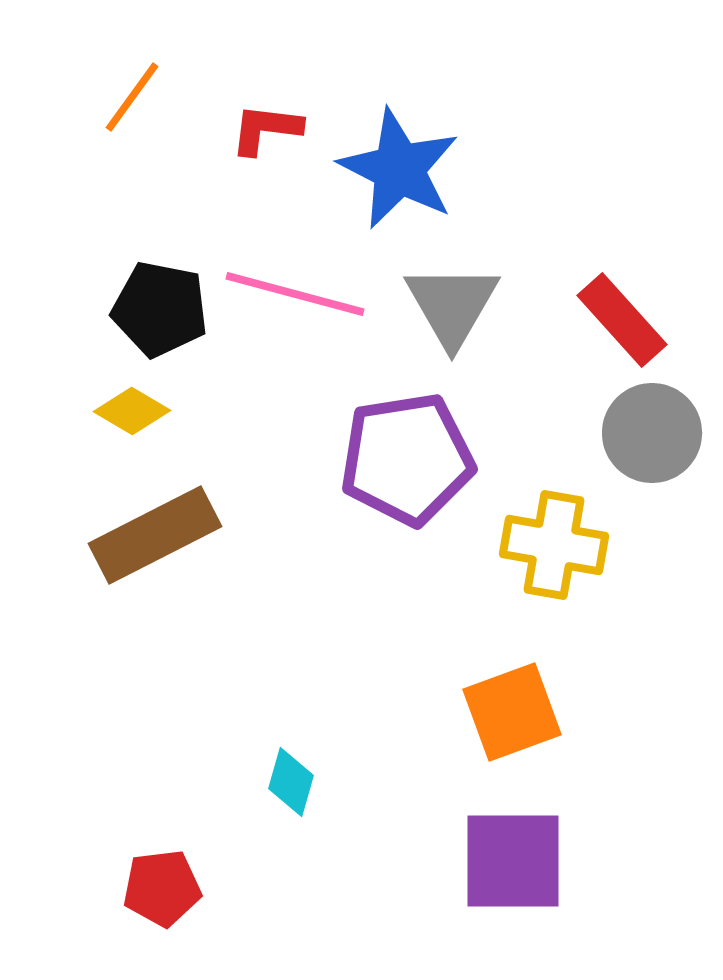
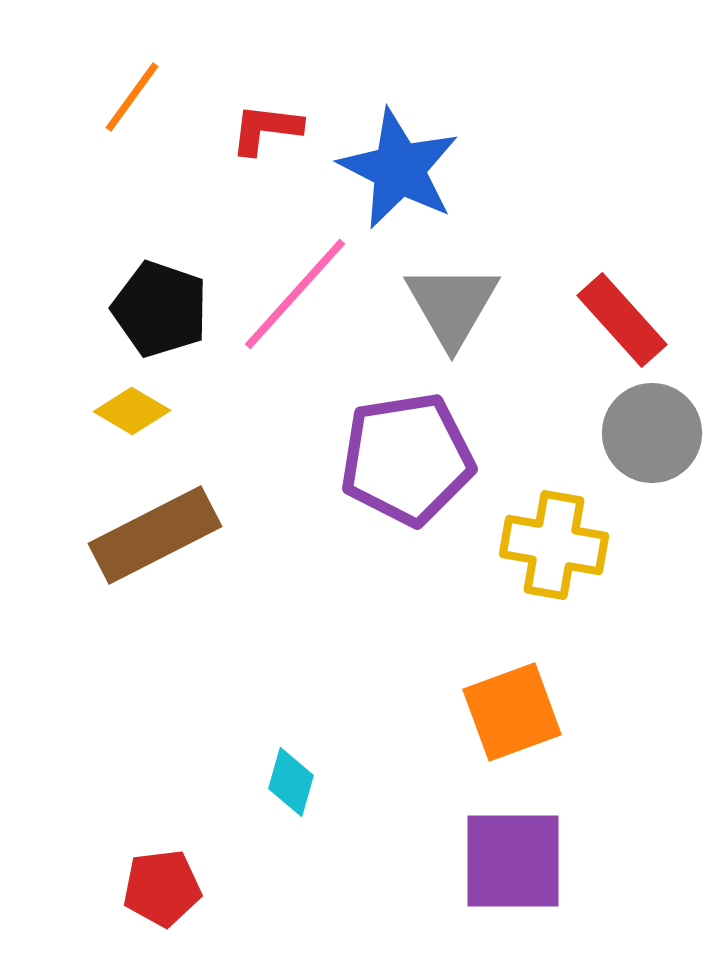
pink line: rotated 63 degrees counterclockwise
black pentagon: rotated 8 degrees clockwise
